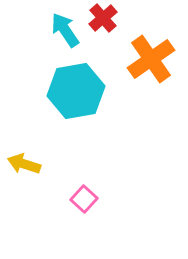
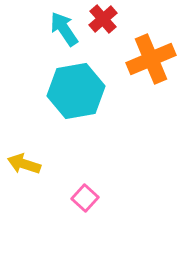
red cross: moved 1 px down
cyan arrow: moved 1 px left, 1 px up
orange cross: rotated 12 degrees clockwise
pink square: moved 1 px right, 1 px up
